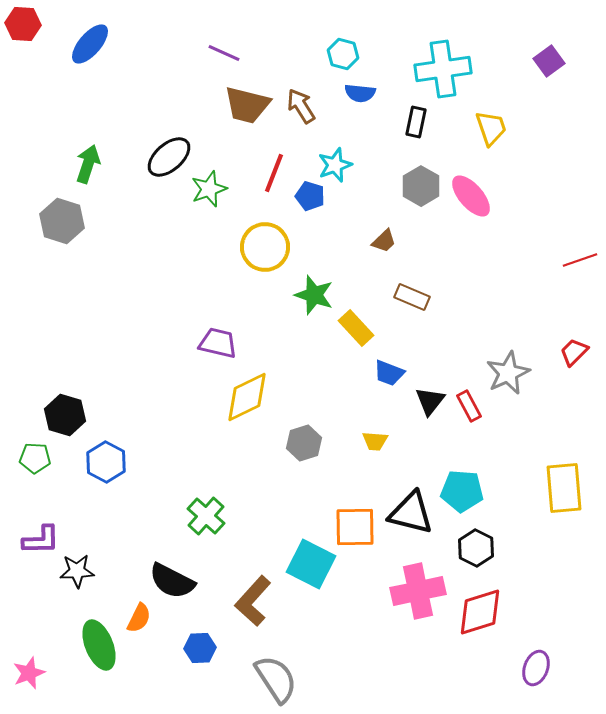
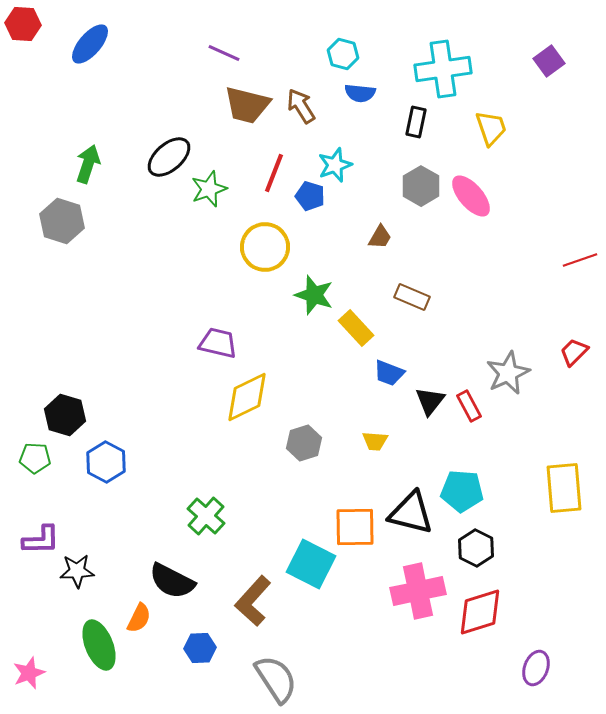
brown trapezoid at (384, 241): moved 4 px left, 4 px up; rotated 16 degrees counterclockwise
